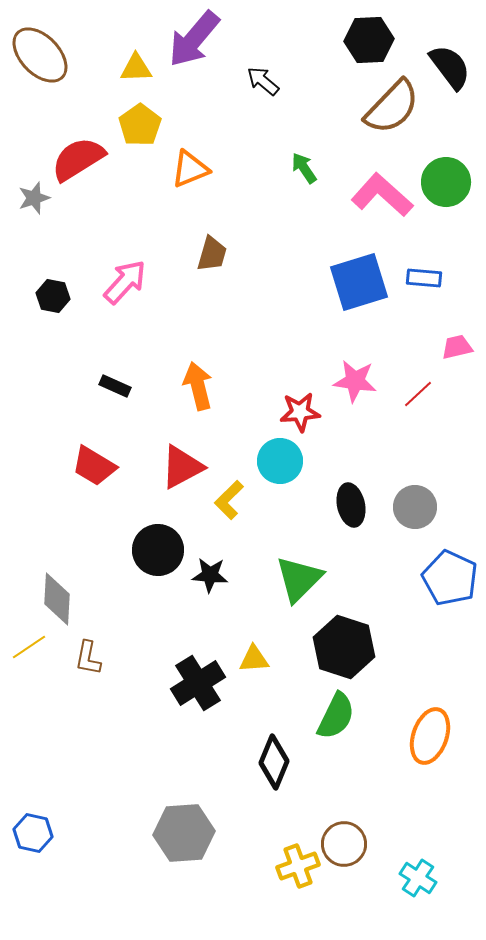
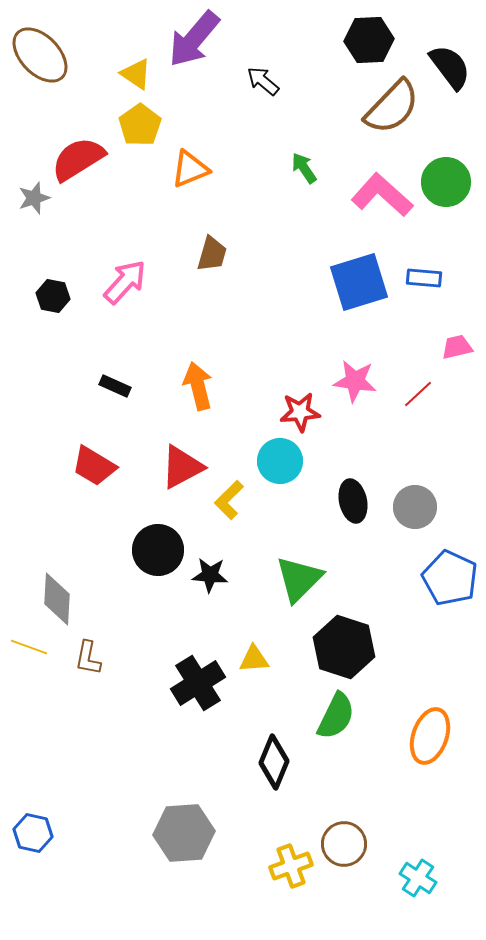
yellow triangle at (136, 68): moved 6 px down; rotated 36 degrees clockwise
black ellipse at (351, 505): moved 2 px right, 4 px up
yellow line at (29, 647): rotated 54 degrees clockwise
yellow cross at (298, 866): moved 7 px left
